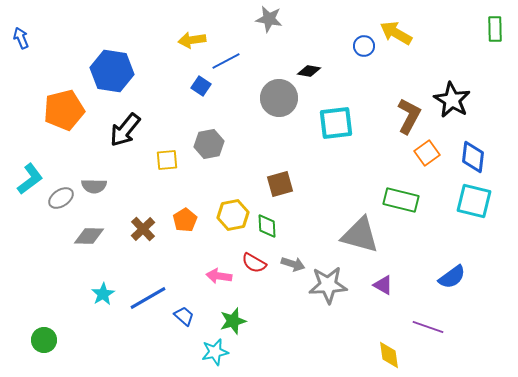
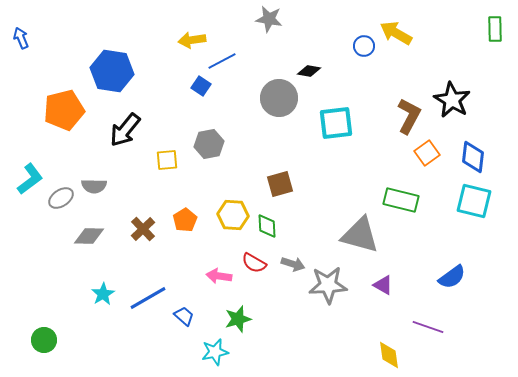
blue line at (226, 61): moved 4 px left
yellow hexagon at (233, 215): rotated 16 degrees clockwise
green star at (233, 321): moved 5 px right, 2 px up
